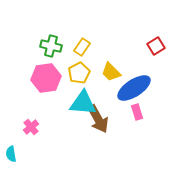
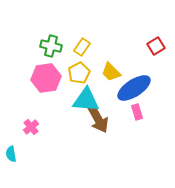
cyan triangle: moved 3 px right, 3 px up
